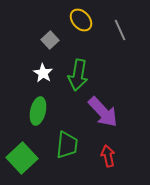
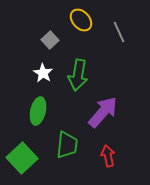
gray line: moved 1 px left, 2 px down
purple arrow: rotated 96 degrees counterclockwise
